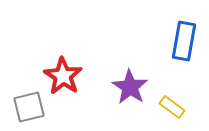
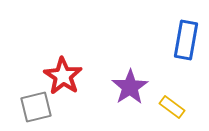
blue rectangle: moved 2 px right, 1 px up
purple star: rotated 6 degrees clockwise
gray square: moved 7 px right
